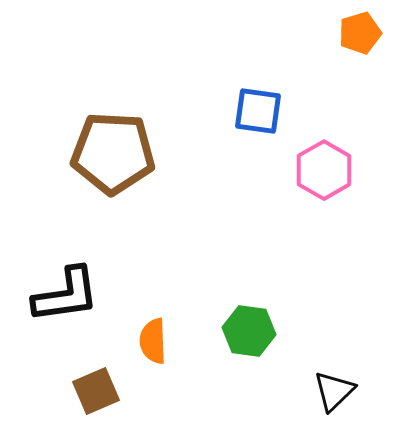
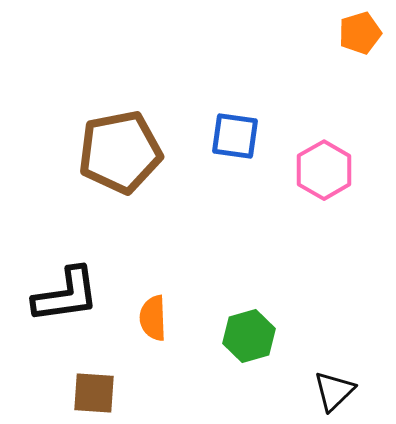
blue square: moved 23 px left, 25 px down
brown pentagon: moved 7 px right, 1 px up; rotated 14 degrees counterclockwise
green hexagon: moved 5 px down; rotated 24 degrees counterclockwise
orange semicircle: moved 23 px up
brown square: moved 2 px left, 2 px down; rotated 27 degrees clockwise
